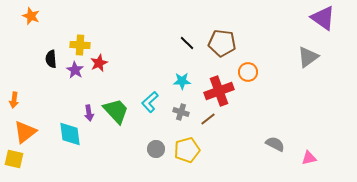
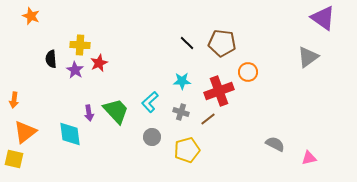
gray circle: moved 4 px left, 12 px up
